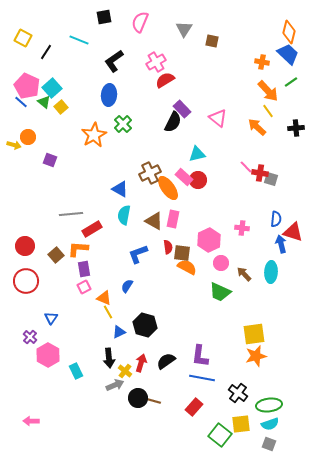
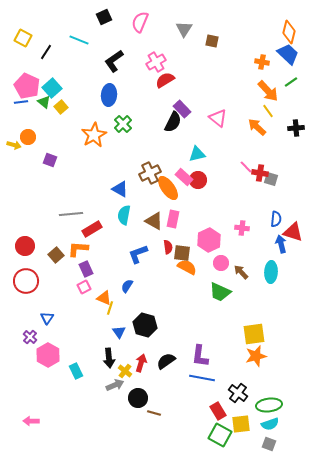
black square at (104, 17): rotated 14 degrees counterclockwise
blue line at (21, 102): rotated 48 degrees counterclockwise
purple rectangle at (84, 269): moved 2 px right; rotated 14 degrees counterclockwise
brown arrow at (244, 274): moved 3 px left, 2 px up
yellow line at (108, 312): moved 2 px right, 4 px up; rotated 48 degrees clockwise
blue triangle at (51, 318): moved 4 px left
blue triangle at (119, 332): rotated 40 degrees counterclockwise
brown line at (154, 401): moved 12 px down
red rectangle at (194, 407): moved 24 px right, 4 px down; rotated 72 degrees counterclockwise
green square at (220, 435): rotated 10 degrees counterclockwise
